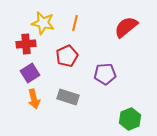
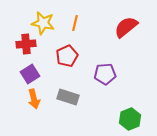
purple square: moved 1 px down
